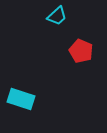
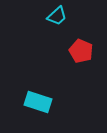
cyan rectangle: moved 17 px right, 3 px down
